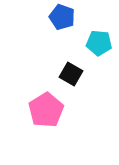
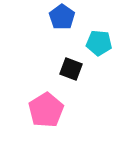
blue pentagon: rotated 15 degrees clockwise
black square: moved 5 px up; rotated 10 degrees counterclockwise
